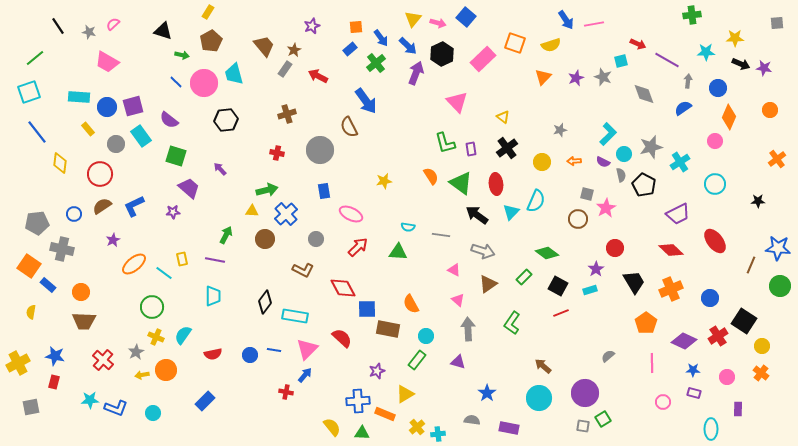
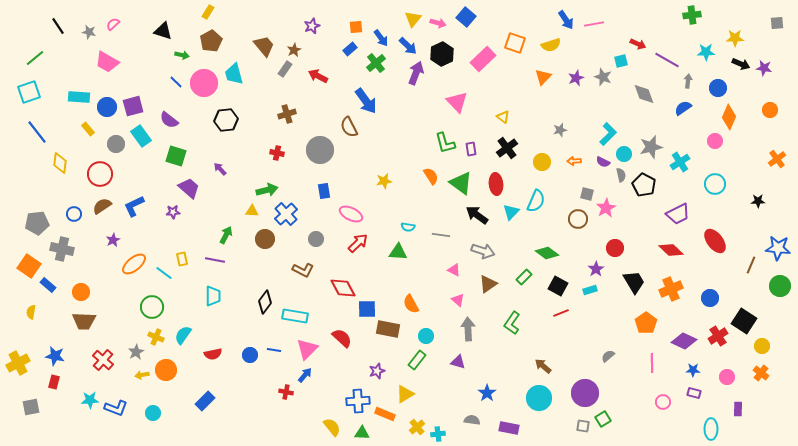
red arrow at (358, 247): moved 4 px up
